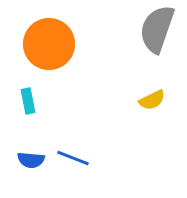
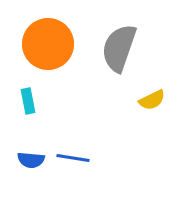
gray semicircle: moved 38 px left, 19 px down
orange circle: moved 1 px left
blue line: rotated 12 degrees counterclockwise
